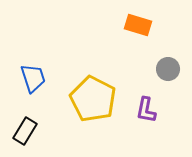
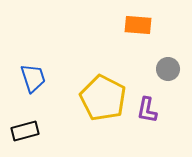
orange rectangle: rotated 12 degrees counterclockwise
yellow pentagon: moved 10 px right, 1 px up
purple L-shape: moved 1 px right
black rectangle: rotated 44 degrees clockwise
